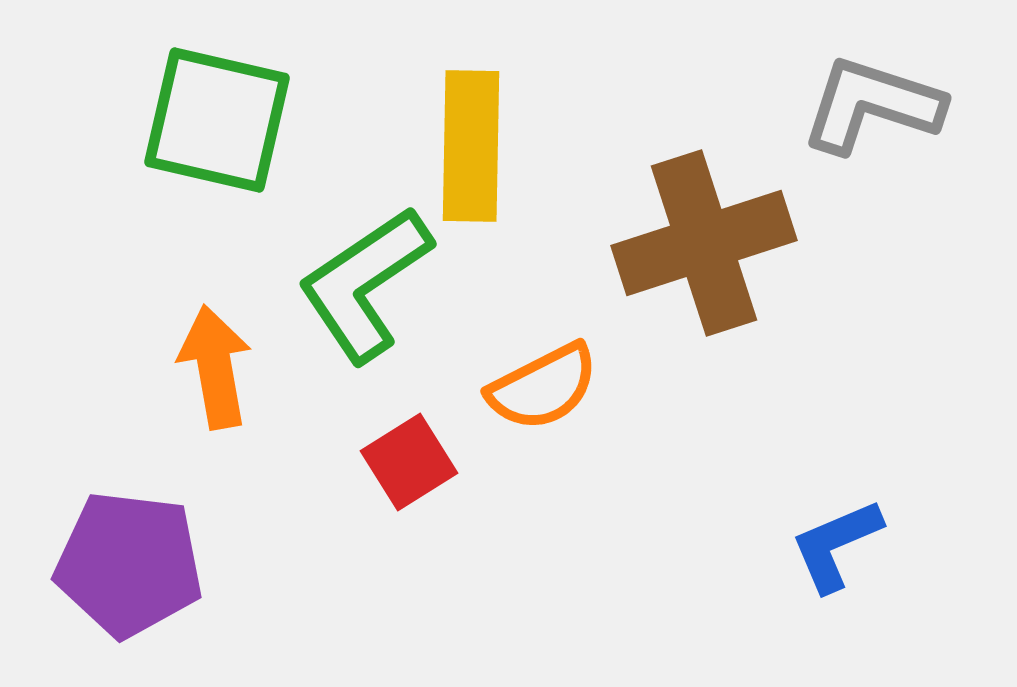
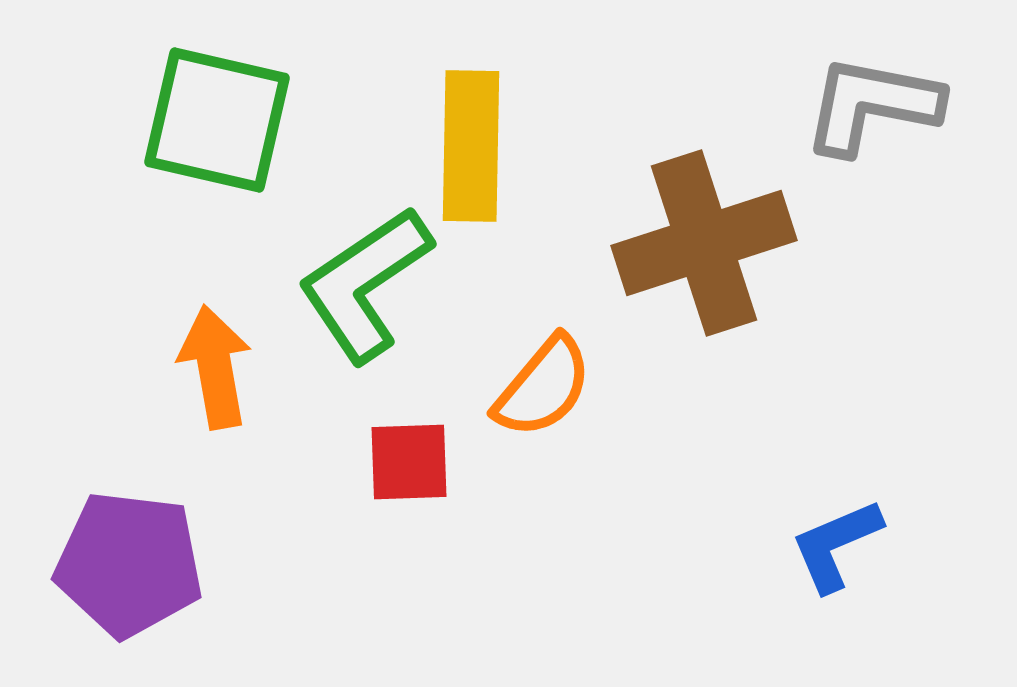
gray L-shape: rotated 7 degrees counterclockwise
orange semicircle: rotated 23 degrees counterclockwise
red square: rotated 30 degrees clockwise
